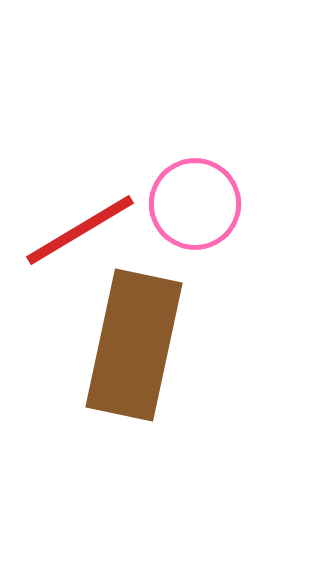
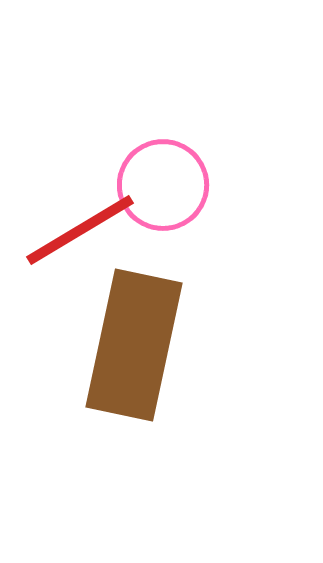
pink circle: moved 32 px left, 19 px up
